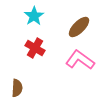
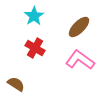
brown semicircle: moved 1 px left, 4 px up; rotated 60 degrees counterclockwise
